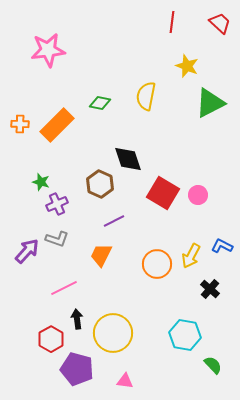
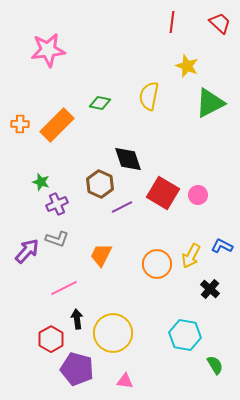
yellow semicircle: moved 3 px right
purple line: moved 8 px right, 14 px up
green semicircle: moved 2 px right; rotated 12 degrees clockwise
